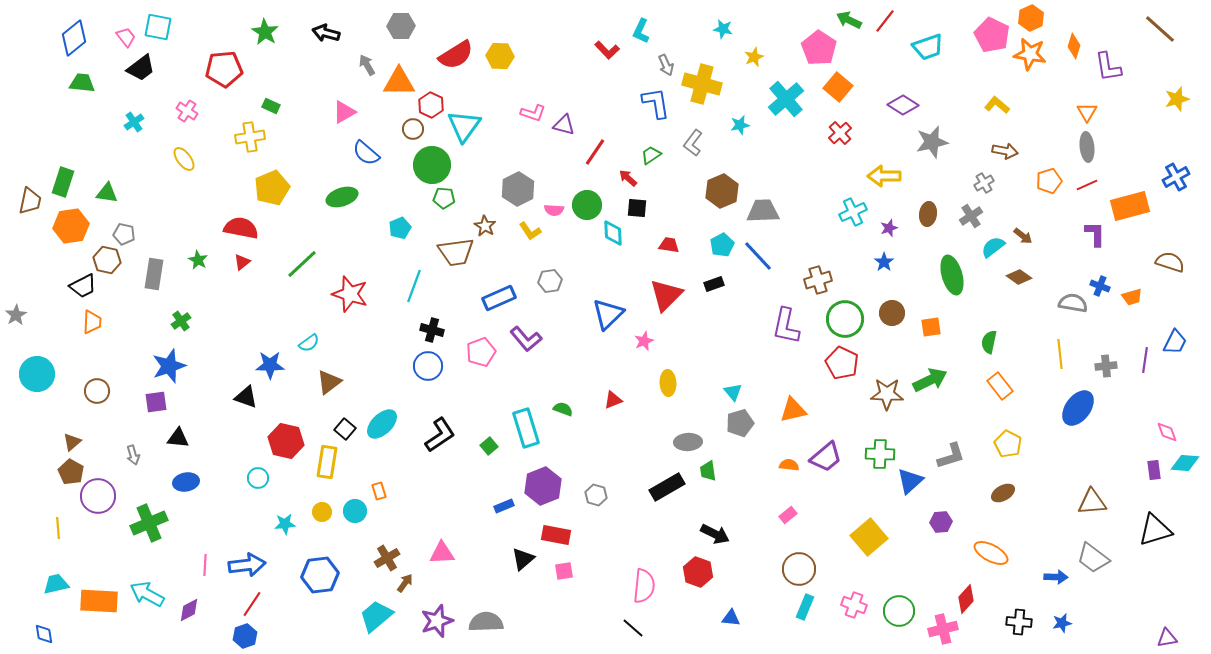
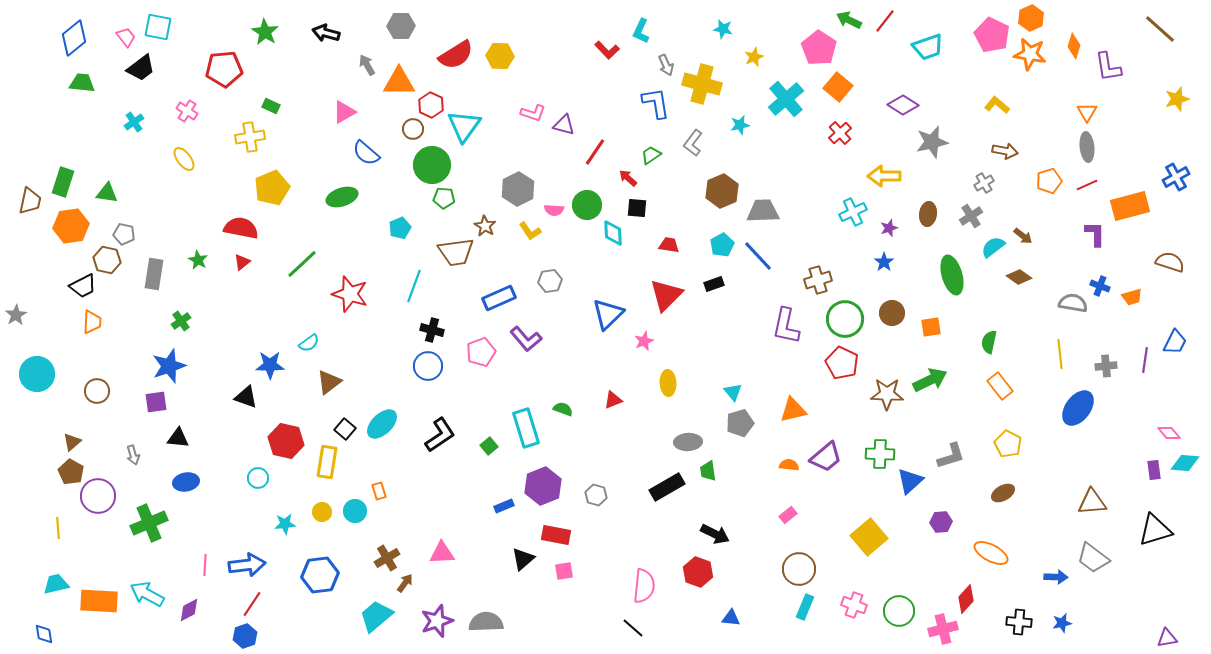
pink diamond at (1167, 432): moved 2 px right, 1 px down; rotated 20 degrees counterclockwise
